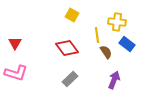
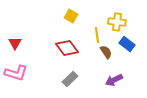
yellow square: moved 1 px left, 1 px down
purple arrow: rotated 138 degrees counterclockwise
